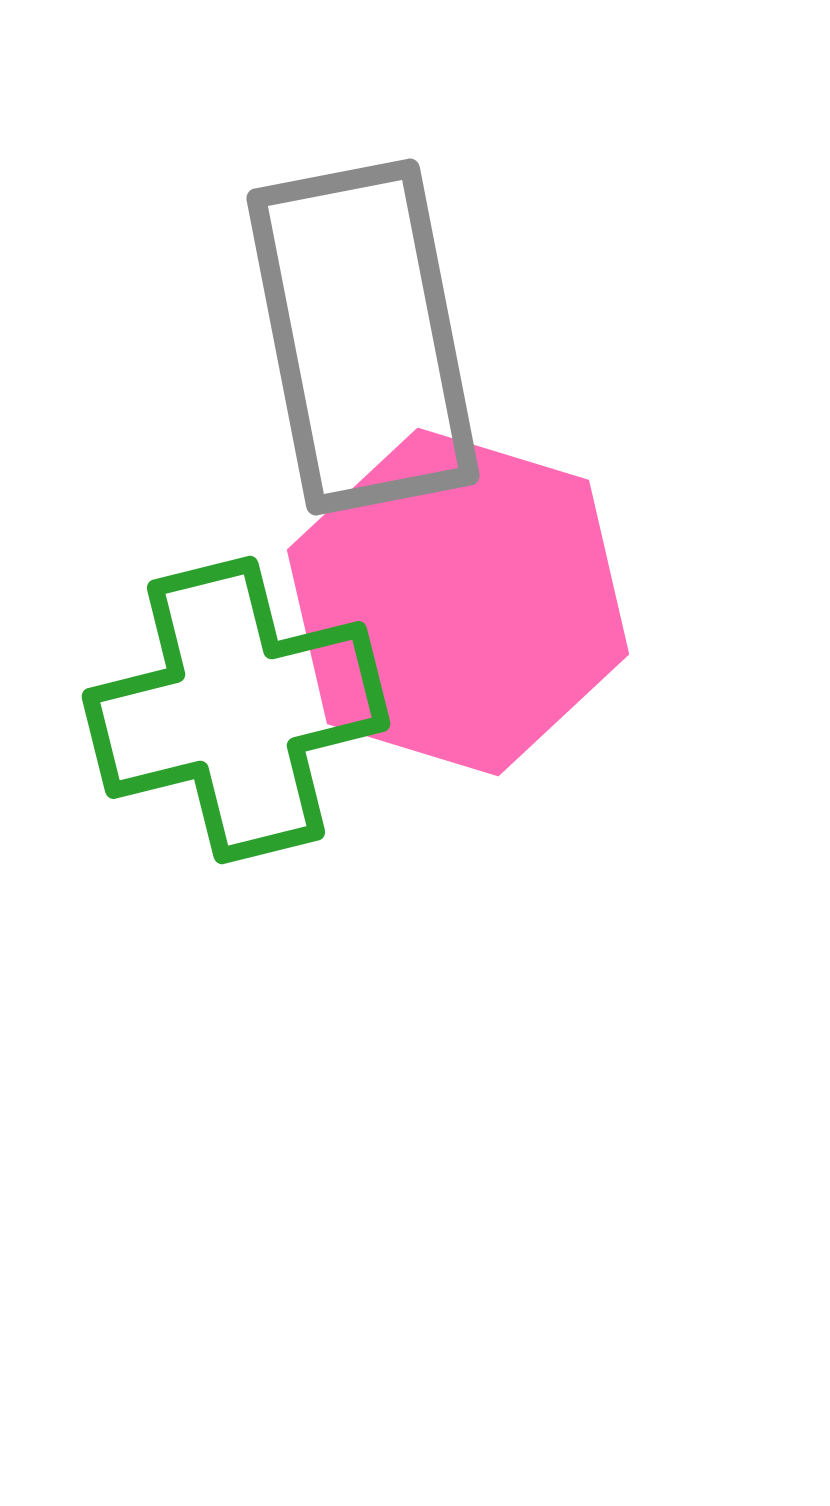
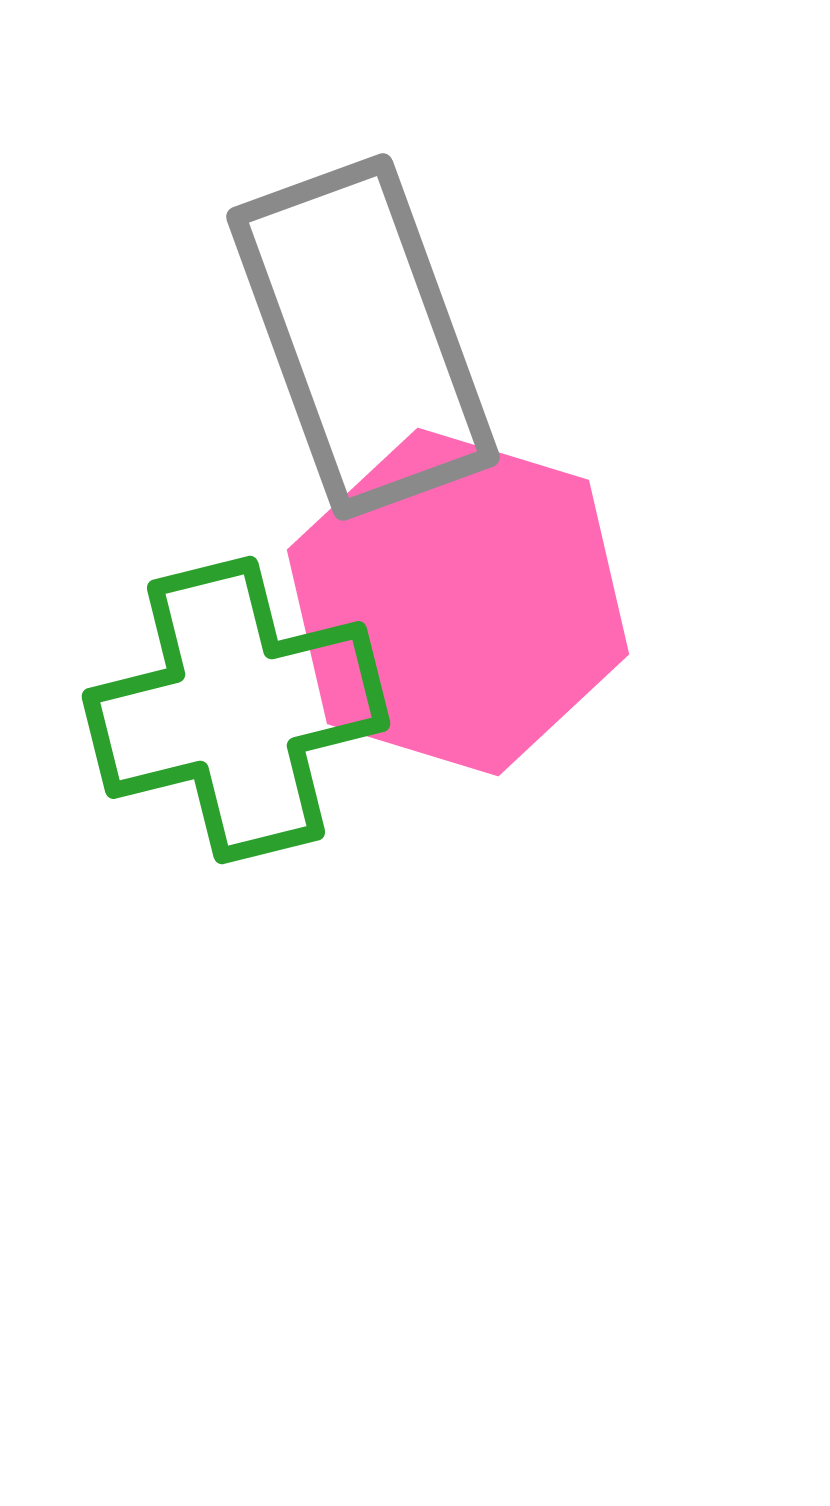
gray rectangle: rotated 9 degrees counterclockwise
